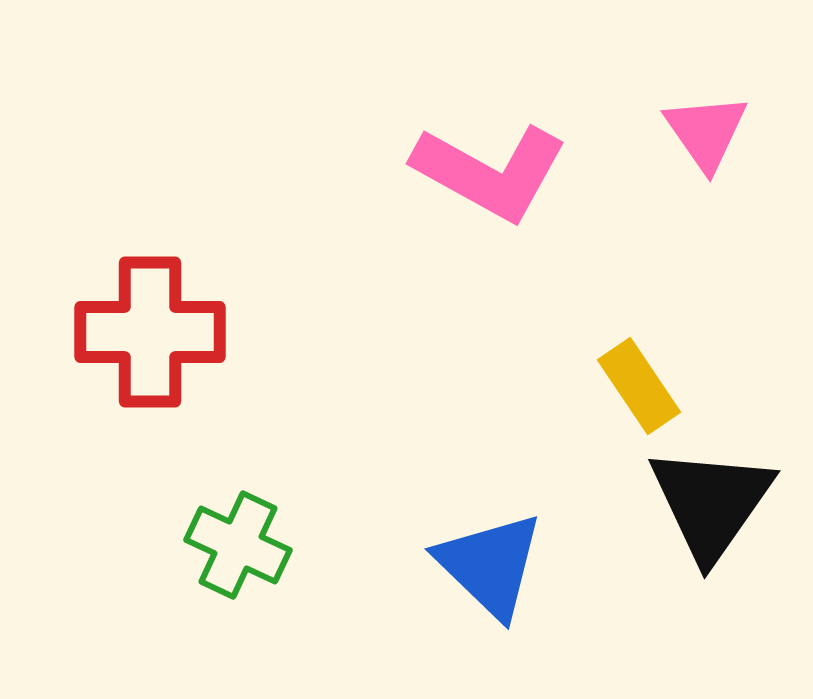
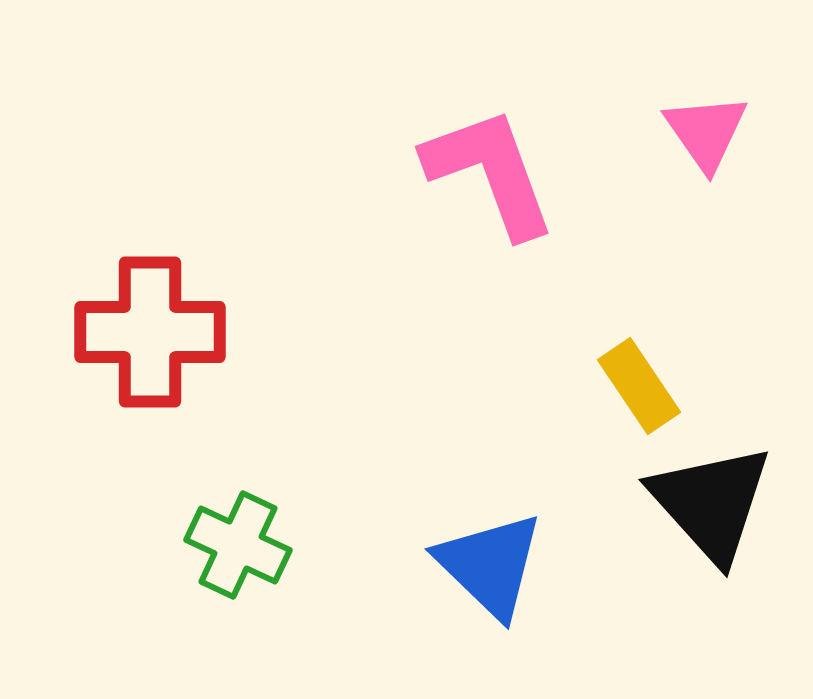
pink L-shape: rotated 139 degrees counterclockwise
black triangle: rotated 17 degrees counterclockwise
